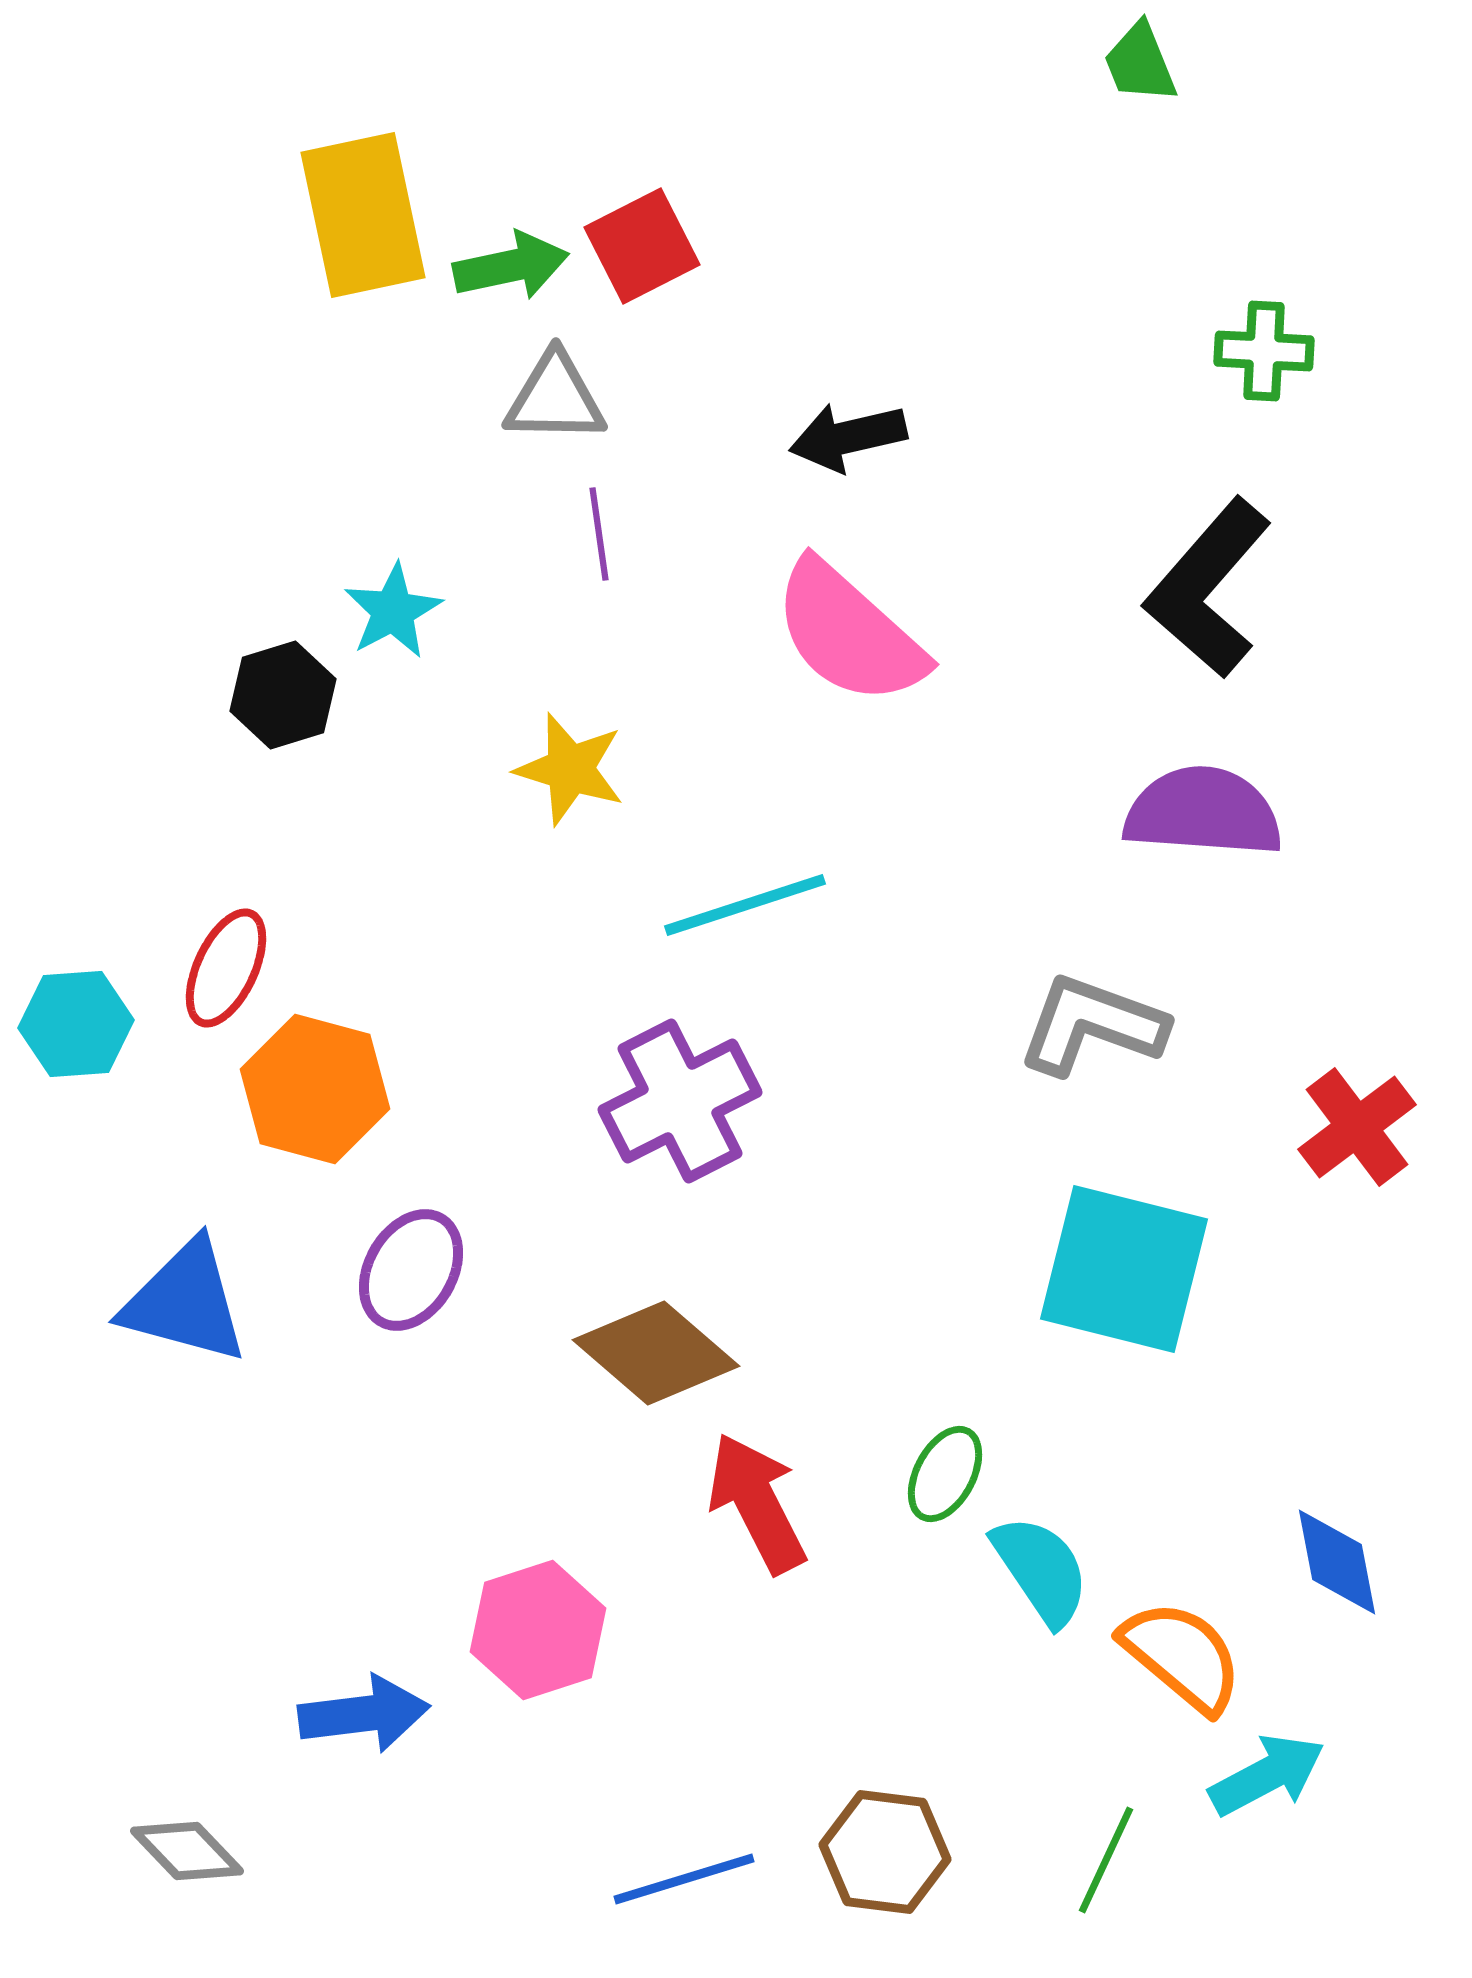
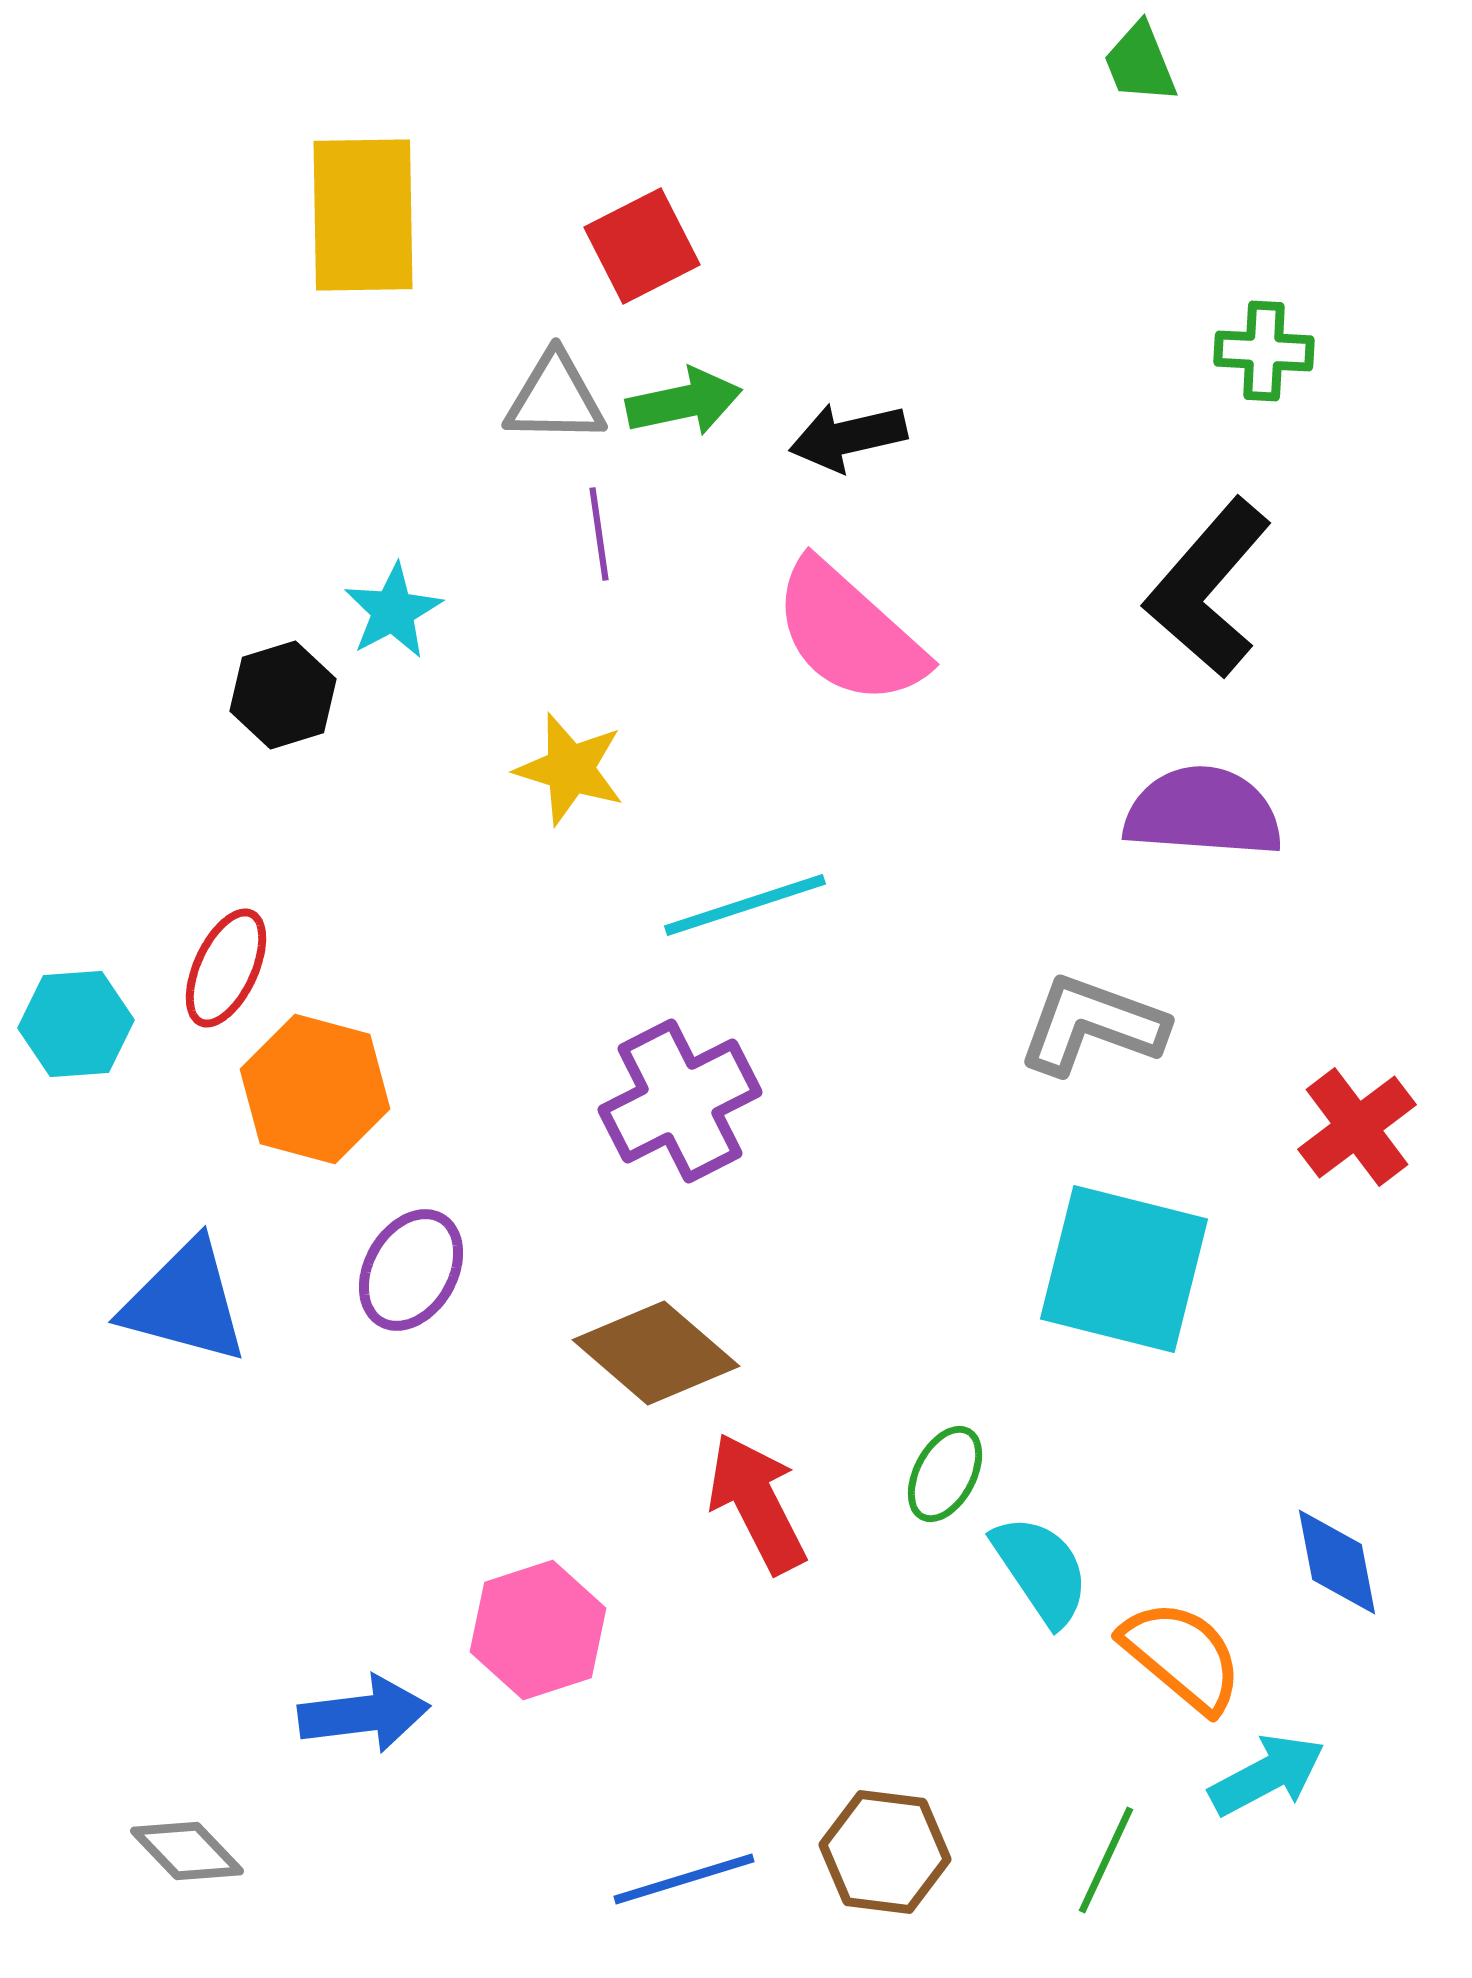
yellow rectangle: rotated 11 degrees clockwise
green arrow: moved 173 px right, 136 px down
